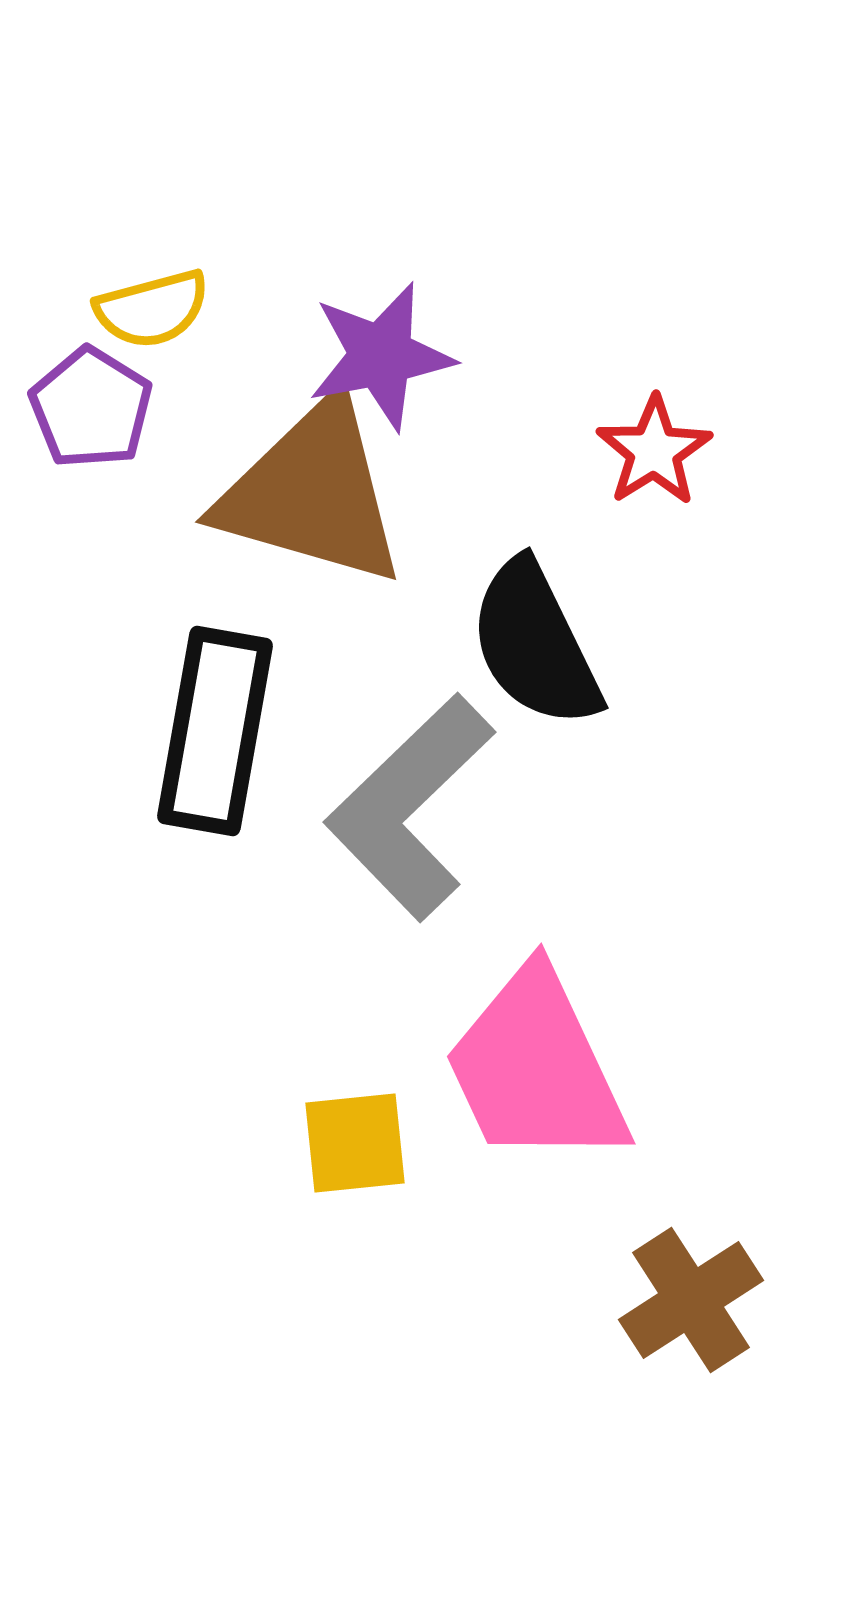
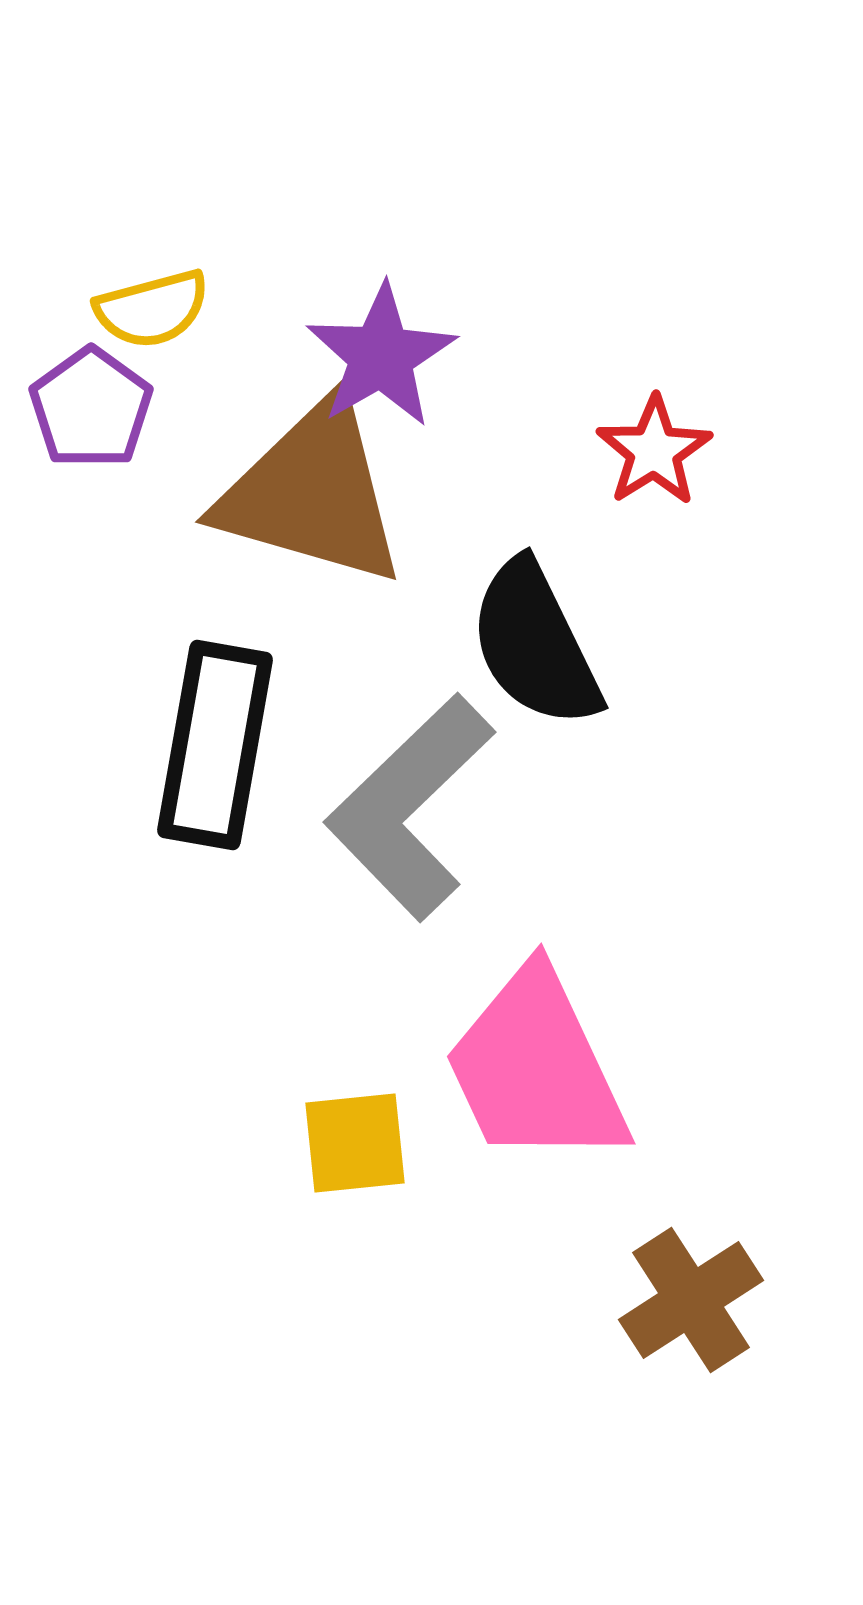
purple star: rotated 19 degrees counterclockwise
purple pentagon: rotated 4 degrees clockwise
black rectangle: moved 14 px down
